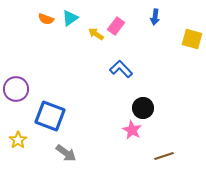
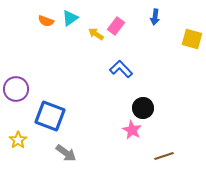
orange semicircle: moved 2 px down
